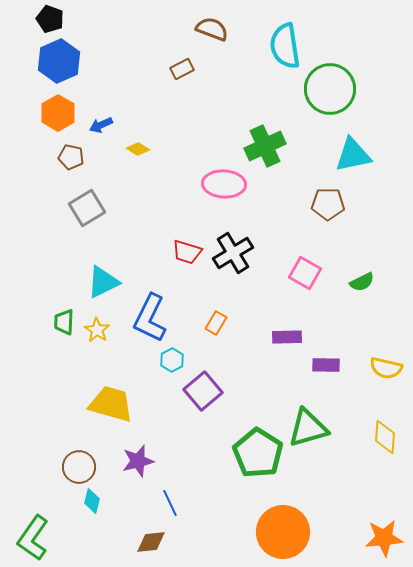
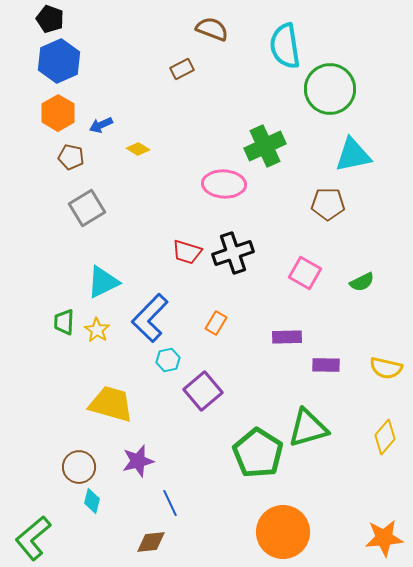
black cross at (233, 253): rotated 12 degrees clockwise
blue L-shape at (150, 318): rotated 18 degrees clockwise
cyan hexagon at (172, 360): moved 4 px left; rotated 15 degrees clockwise
yellow diamond at (385, 437): rotated 36 degrees clockwise
green L-shape at (33, 538): rotated 15 degrees clockwise
